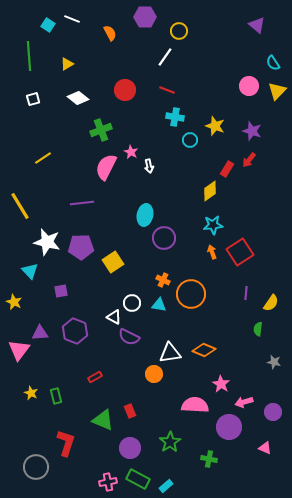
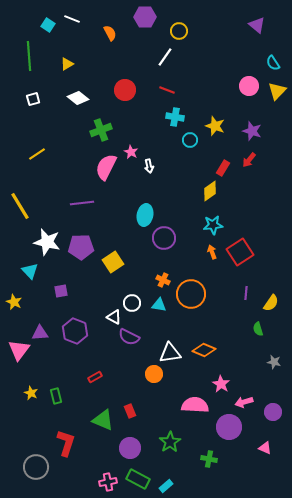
yellow line at (43, 158): moved 6 px left, 4 px up
red rectangle at (227, 169): moved 4 px left, 1 px up
green semicircle at (258, 329): rotated 24 degrees counterclockwise
